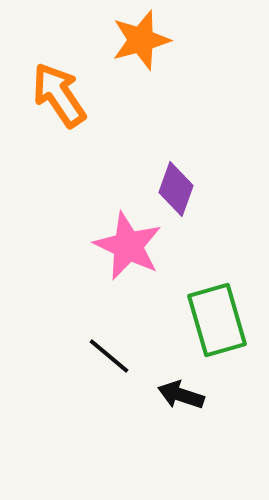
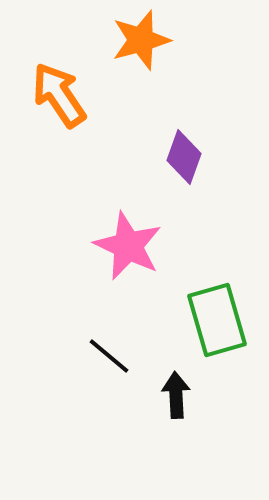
purple diamond: moved 8 px right, 32 px up
black arrow: moved 5 px left; rotated 69 degrees clockwise
